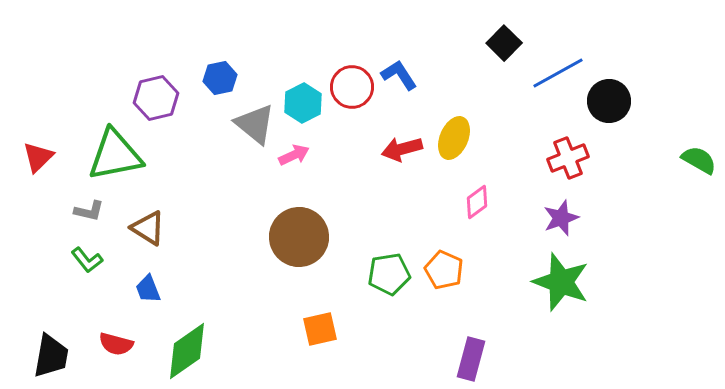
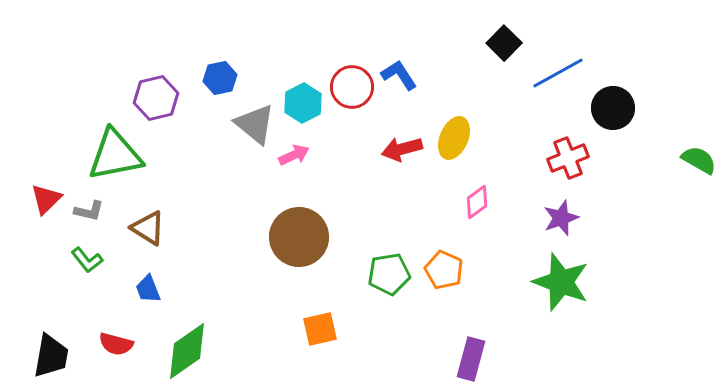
black circle: moved 4 px right, 7 px down
red triangle: moved 8 px right, 42 px down
